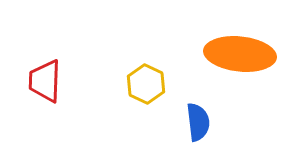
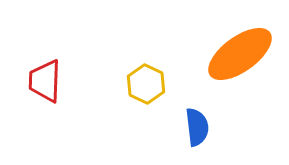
orange ellipse: rotated 42 degrees counterclockwise
blue semicircle: moved 1 px left, 5 px down
